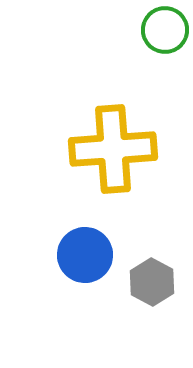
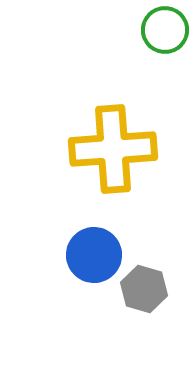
blue circle: moved 9 px right
gray hexagon: moved 8 px left, 7 px down; rotated 12 degrees counterclockwise
